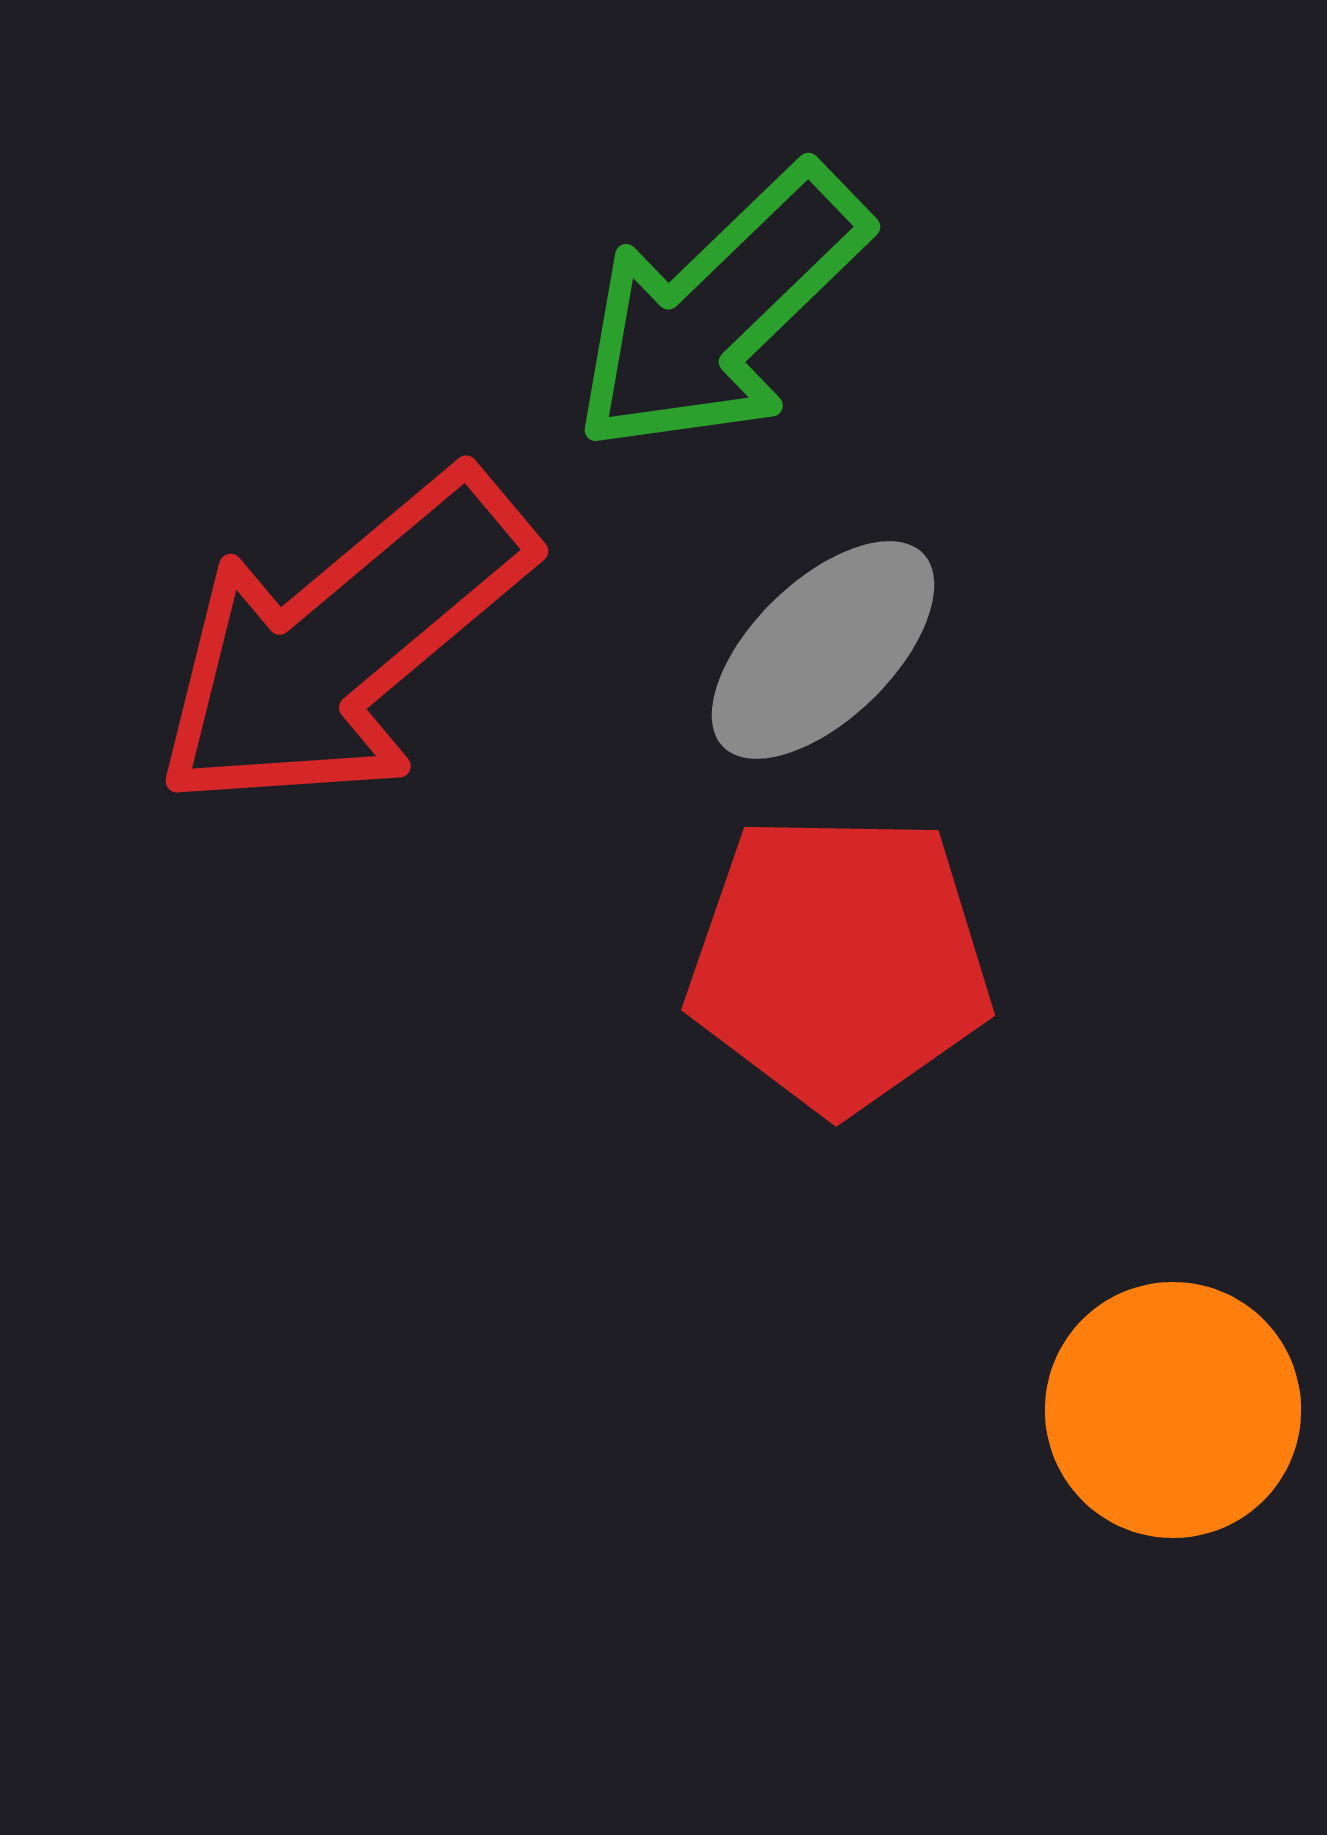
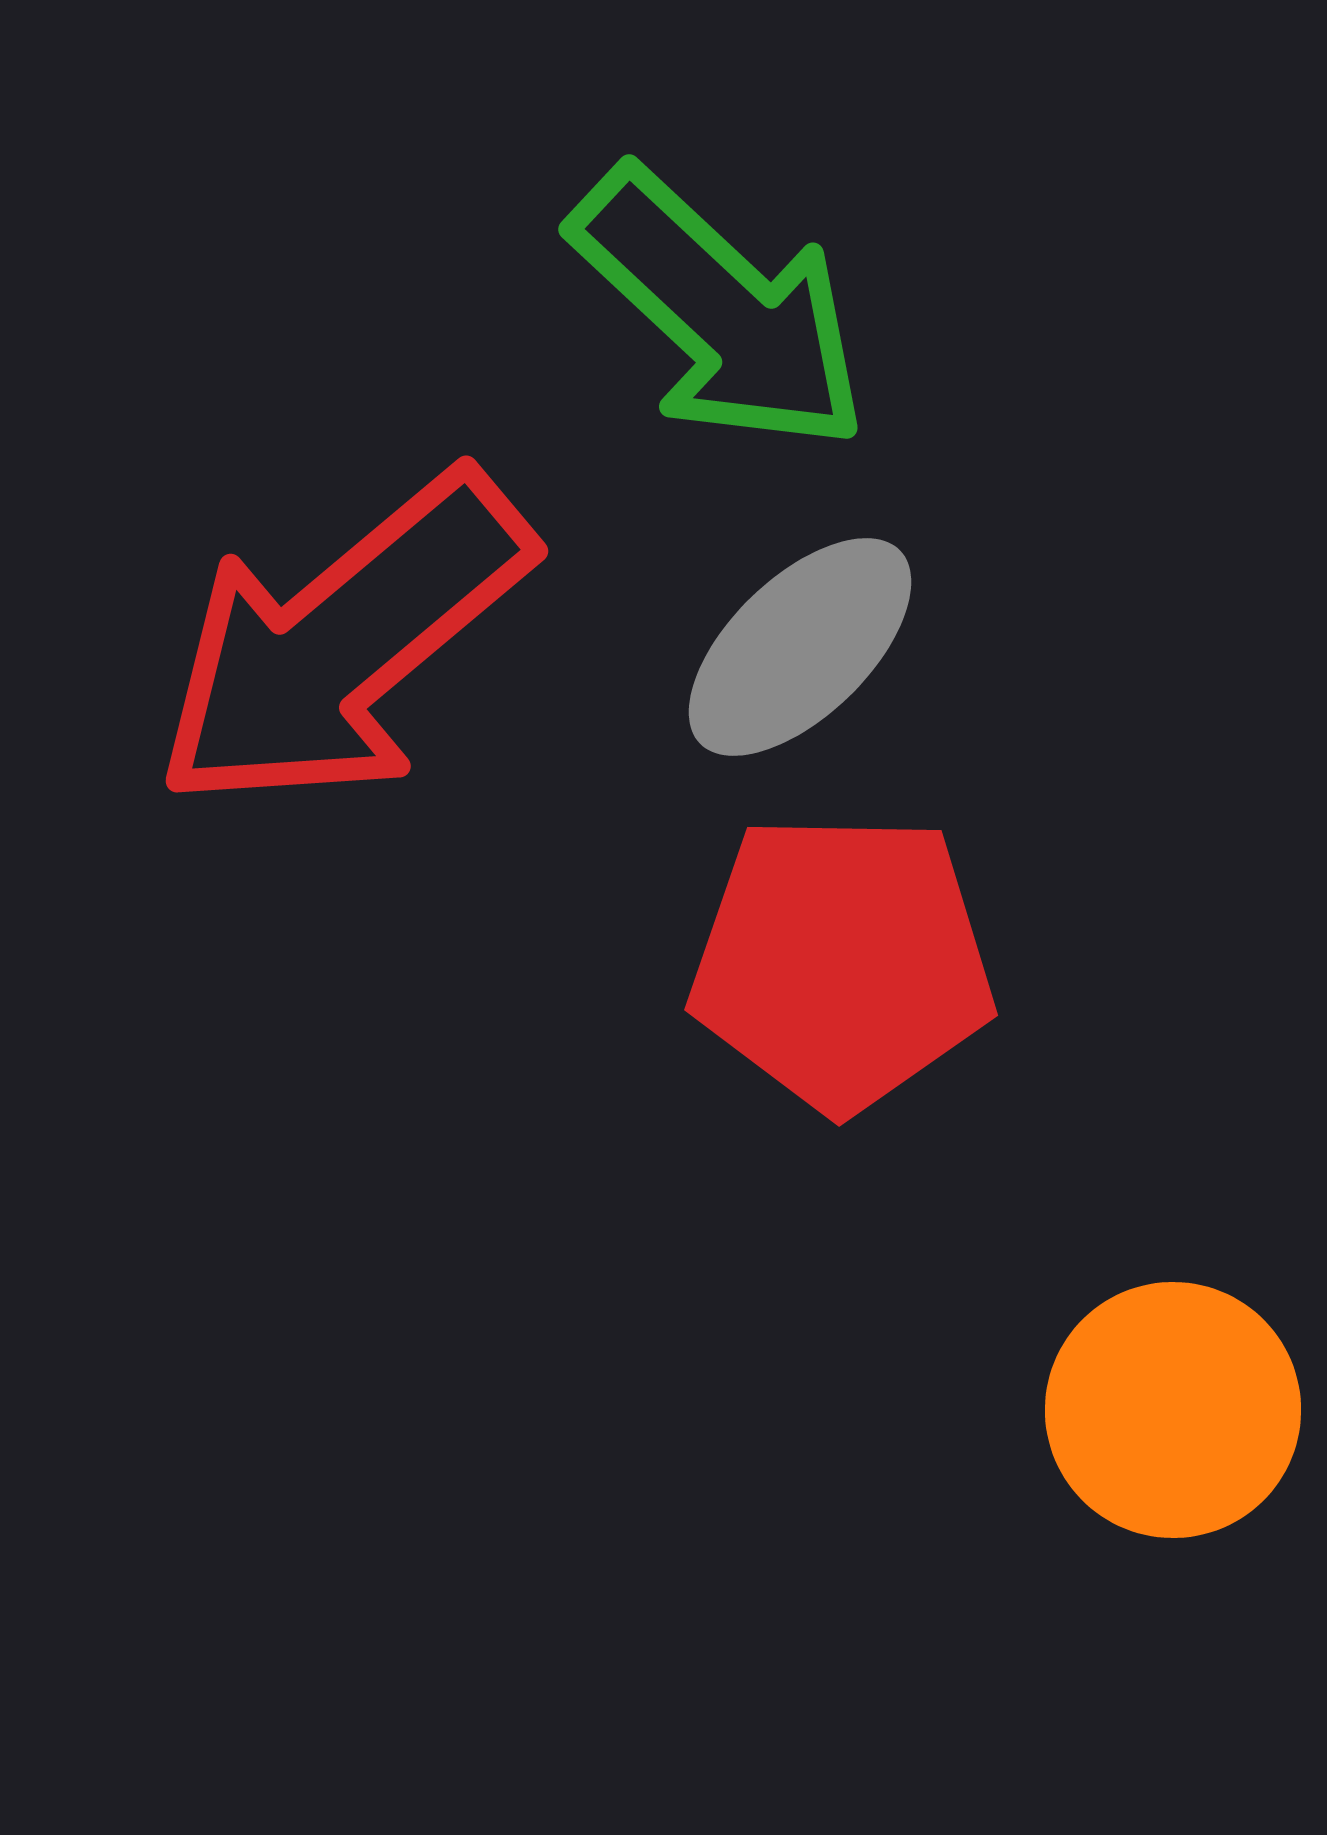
green arrow: rotated 93 degrees counterclockwise
gray ellipse: moved 23 px left, 3 px up
red pentagon: moved 3 px right
